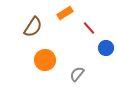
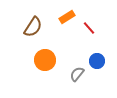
orange rectangle: moved 2 px right, 4 px down
blue circle: moved 9 px left, 13 px down
